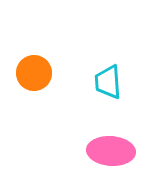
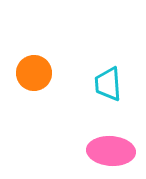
cyan trapezoid: moved 2 px down
